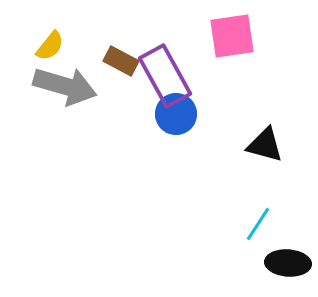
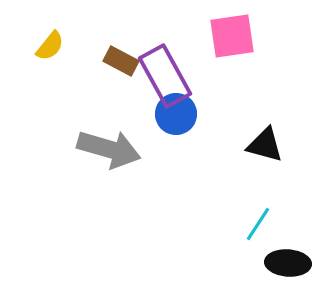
gray arrow: moved 44 px right, 63 px down
